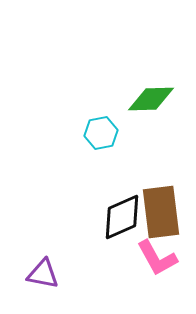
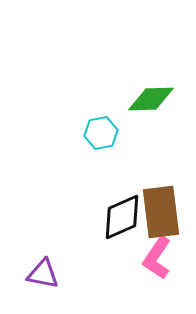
pink L-shape: rotated 63 degrees clockwise
